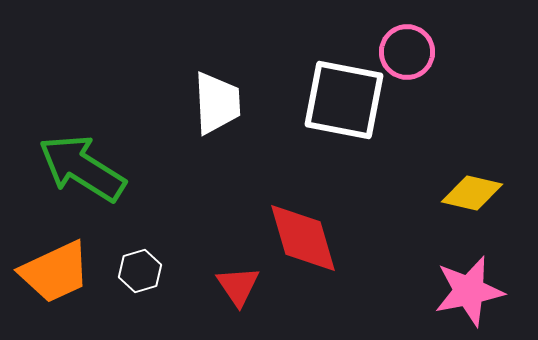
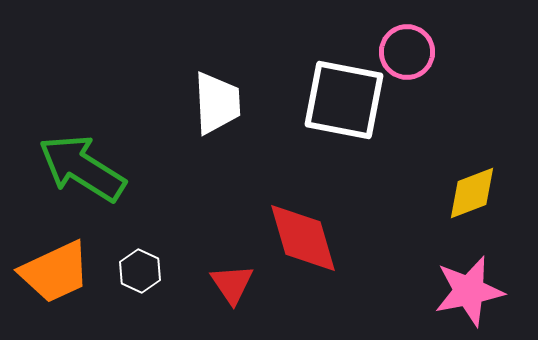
yellow diamond: rotated 34 degrees counterclockwise
white hexagon: rotated 18 degrees counterclockwise
red triangle: moved 6 px left, 2 px up
